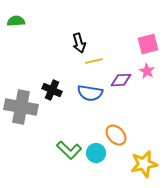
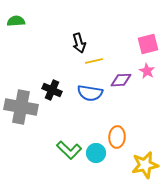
orange ellipse: moved 1 px right, 2 px down; rotated 45 degrees clockwise
yellow star: moved 1 px right, 1 px down
